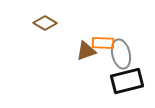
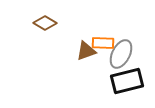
gray ellipse: rotated 40 degrees clockwise
